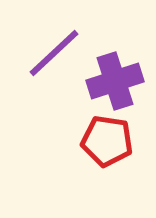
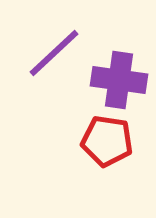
purple cross: moved 4 px right, 1 px up; rotated 26 degrees clockwise
